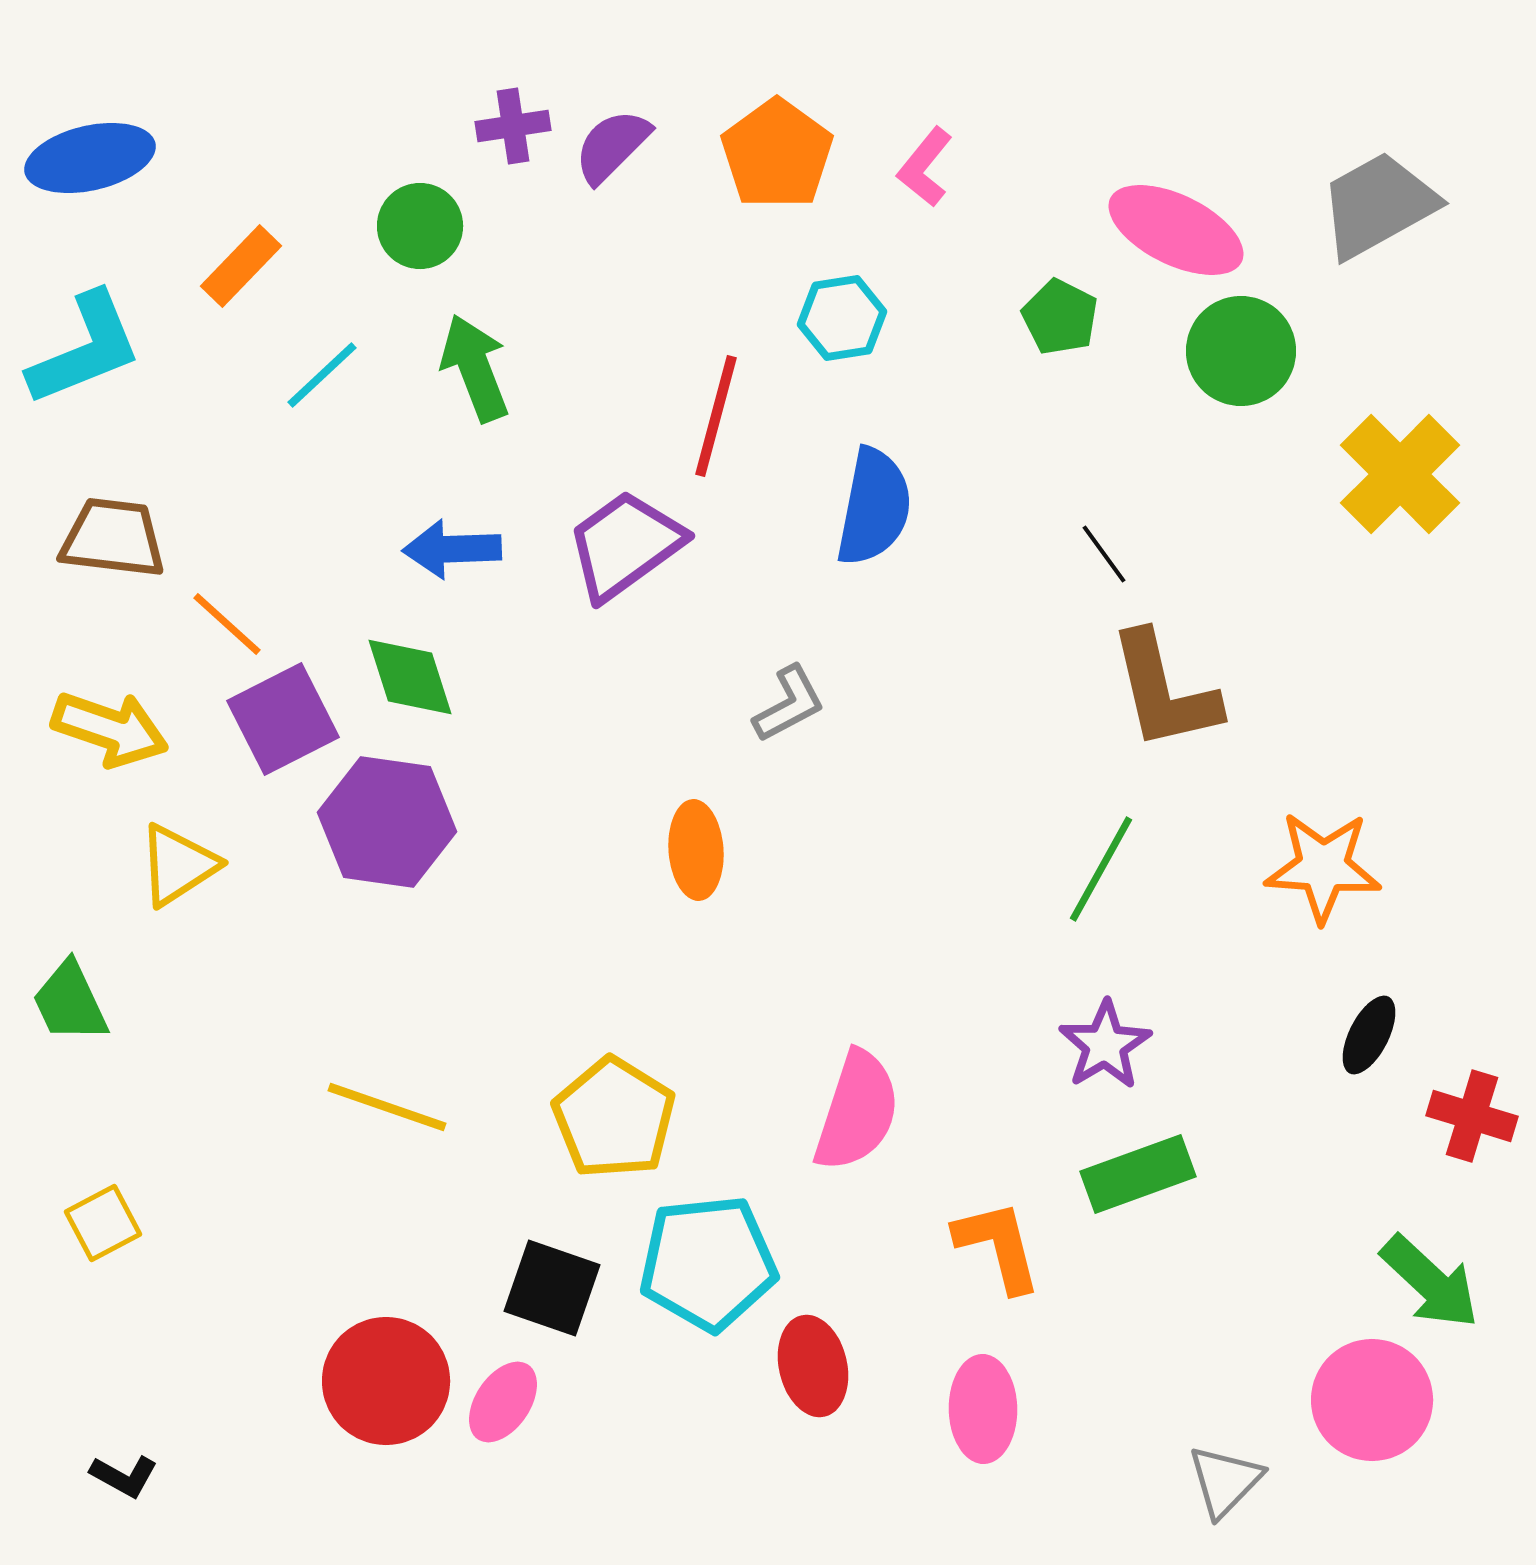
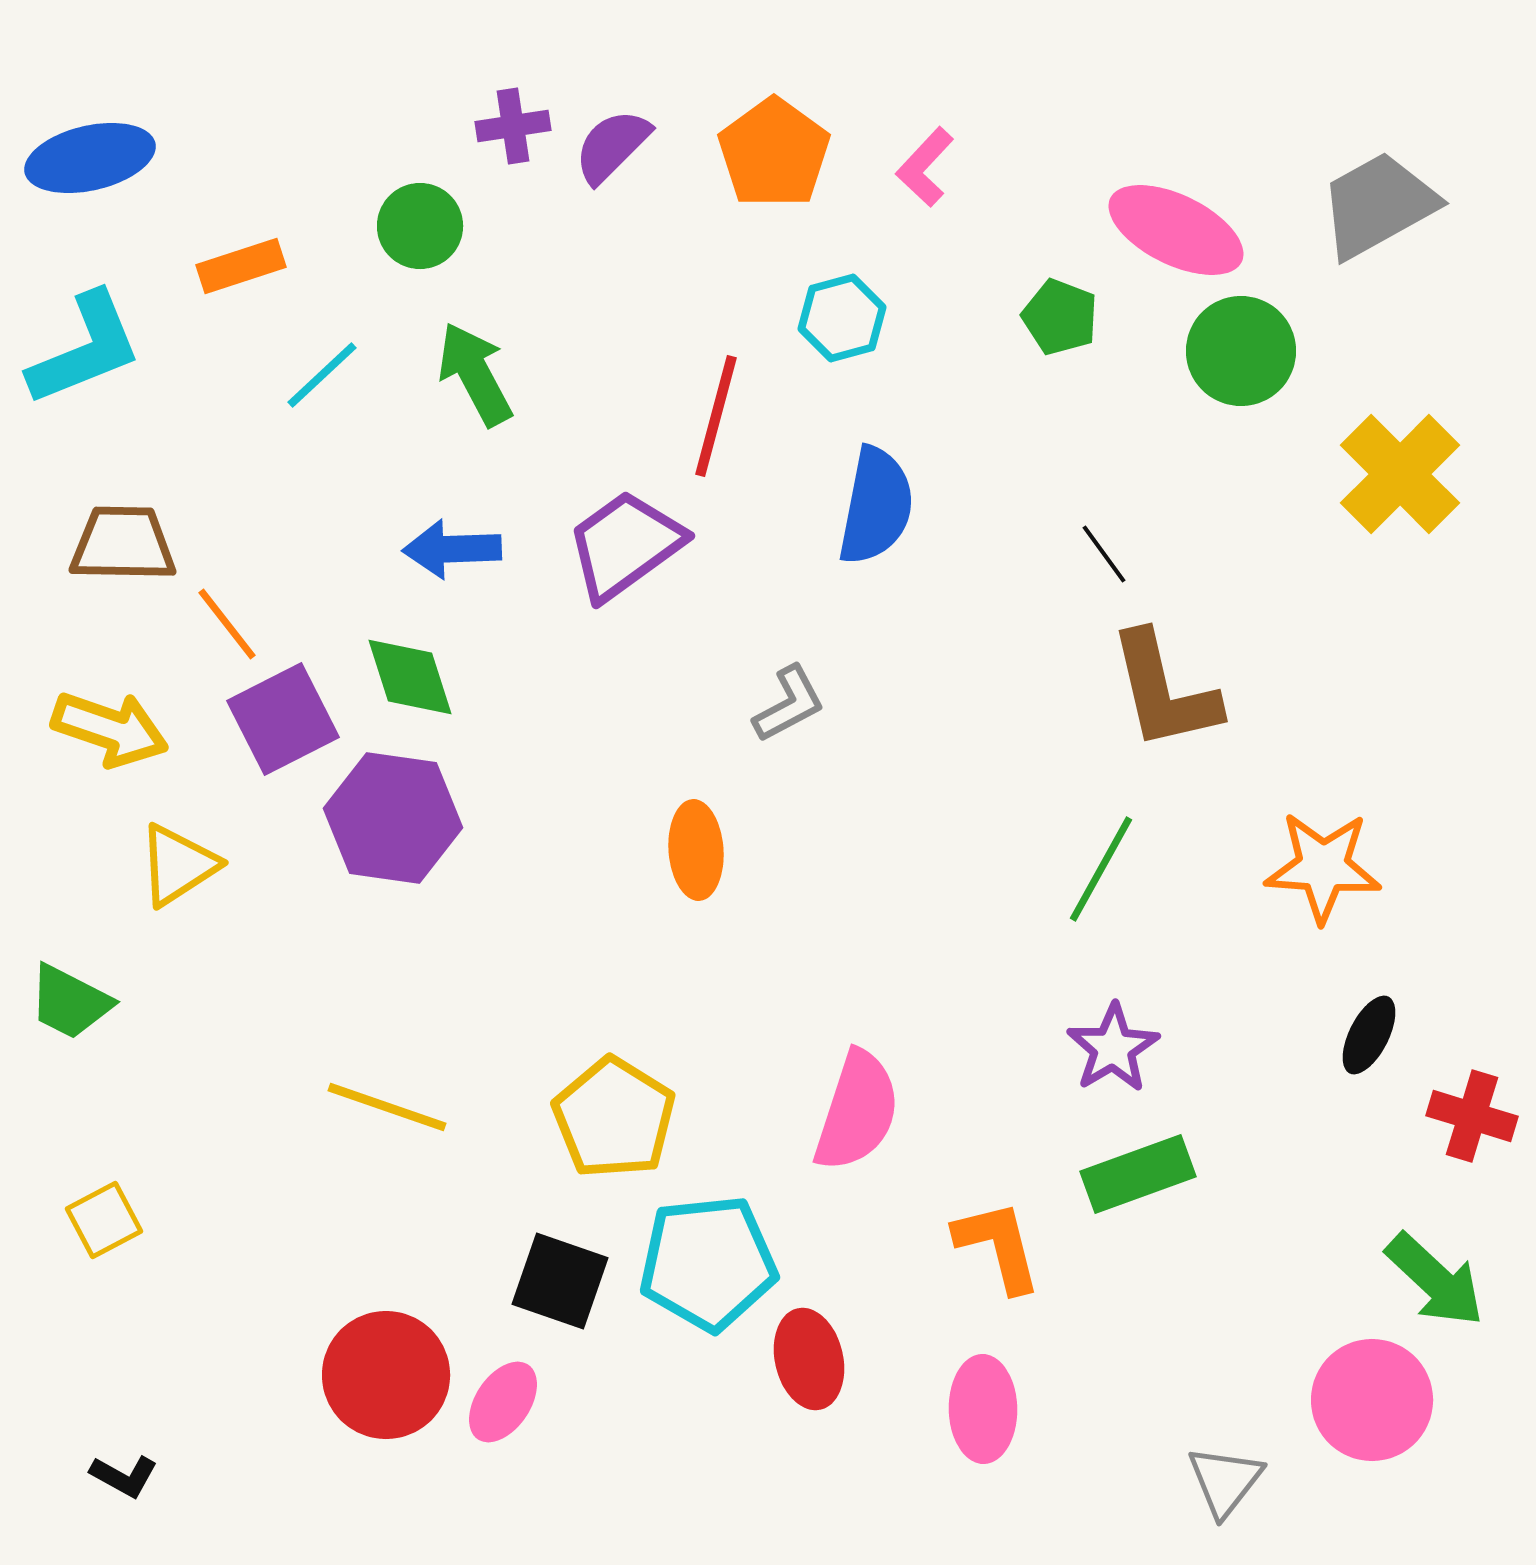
orange pentagon at (777, 154): moved 3 px left, 1 px up
pink L-shape at (925, 167): rotated 4 degrees clockwise
orange rectangle at (241, 266): rotated 28 degrees clockwise
green pentagon at (1060, 317): rotated 6 degrees counterclockwise
cyan hexagon at (842, 318): rotated 6 degrees counterclockwise
green arrow at (475, 368): moved 6 px down; rotated 7 degrees counterclockwise
blue semicircle at (874, 507): moved 2 px right, 1 px up
brown trapezoid at (113, 538): moved 10 px right, 6 px down; rotated 6 degrees counterclockwise
orange line at (227, 624): rotated 10 degrees clockwise
purple hexagon at (387, 822): moved 6 px right, 4 px up
green trapezoid at (70, 1002): rotated 38 degrees counterclockwise
purple star at (1105, 1045): moved 8 px right, 3 px down
yellow square at (103, 1223): moved 1 px right, 3 px up
green arrow at (1430, 1282): moved 5 px right, 2 px up
black square at (552, 1288): moved 8 px right, 7 px up
red ellipse at (813, 1366): moved 4 px left, 7 px up
red circle at (386, 1381): moved 6 px up
gray triangle at (1225, 1481): rotated 6 degrees counterclockwise
